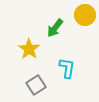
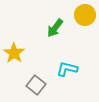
yellow star: moved 15 px left, 4 px down
cyan L-shape: moved 1 px down; rotated 85 degrees counterclockwise
gray square: rotated 18 degrees counterclockwise
